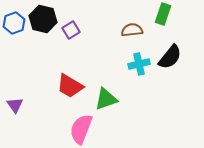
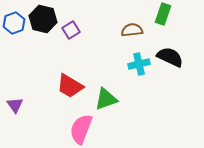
black semicircle: rotated 104 degrees counterclockwise
